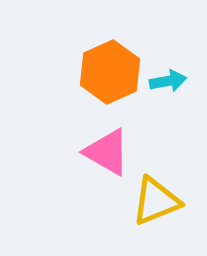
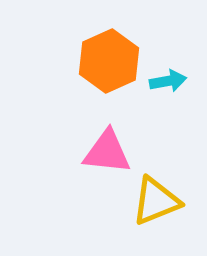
orange hexagon: moved 1 px left, 11 px up
pink triangle: rotated 24 degrees counterclockwise
